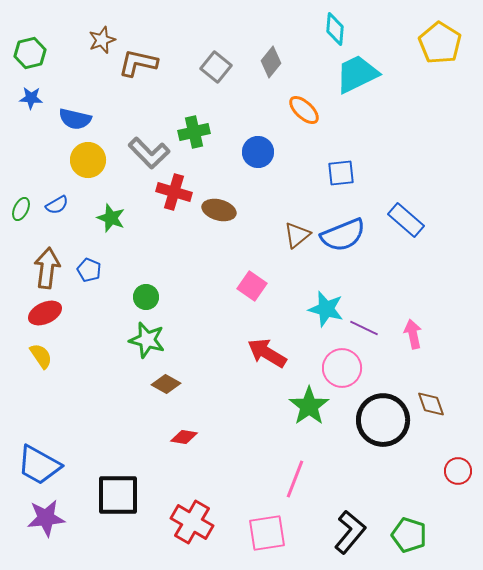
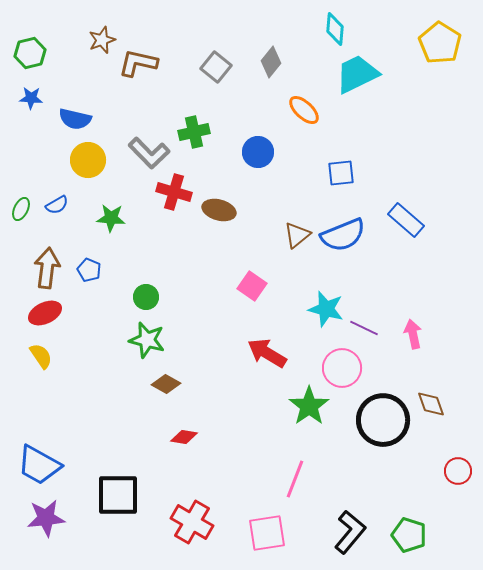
green star at (111, 218): rotated 16 degrees counterclockwise
